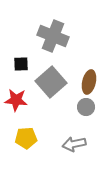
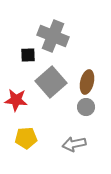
black square: moved 7 px right, 9 px up
brown ellipse: moved 2 px left
